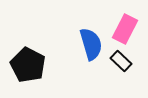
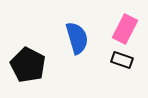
blue semicircle: moved 14 px left, 6 px up
black rectangle: moved 1 px right, 1 px up; rotated 25 degrees counterclockwise
